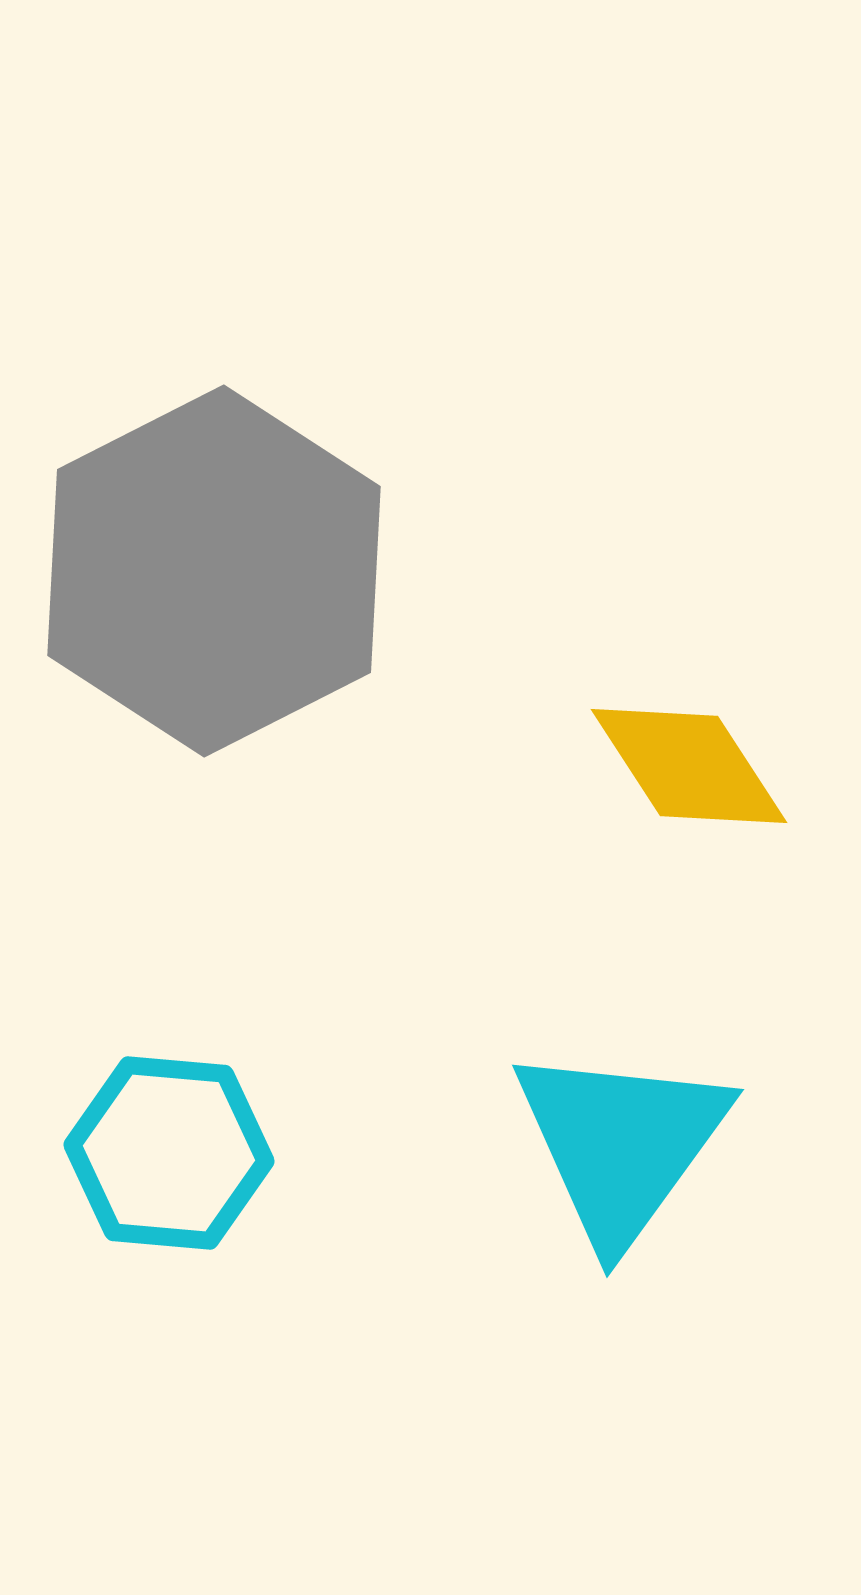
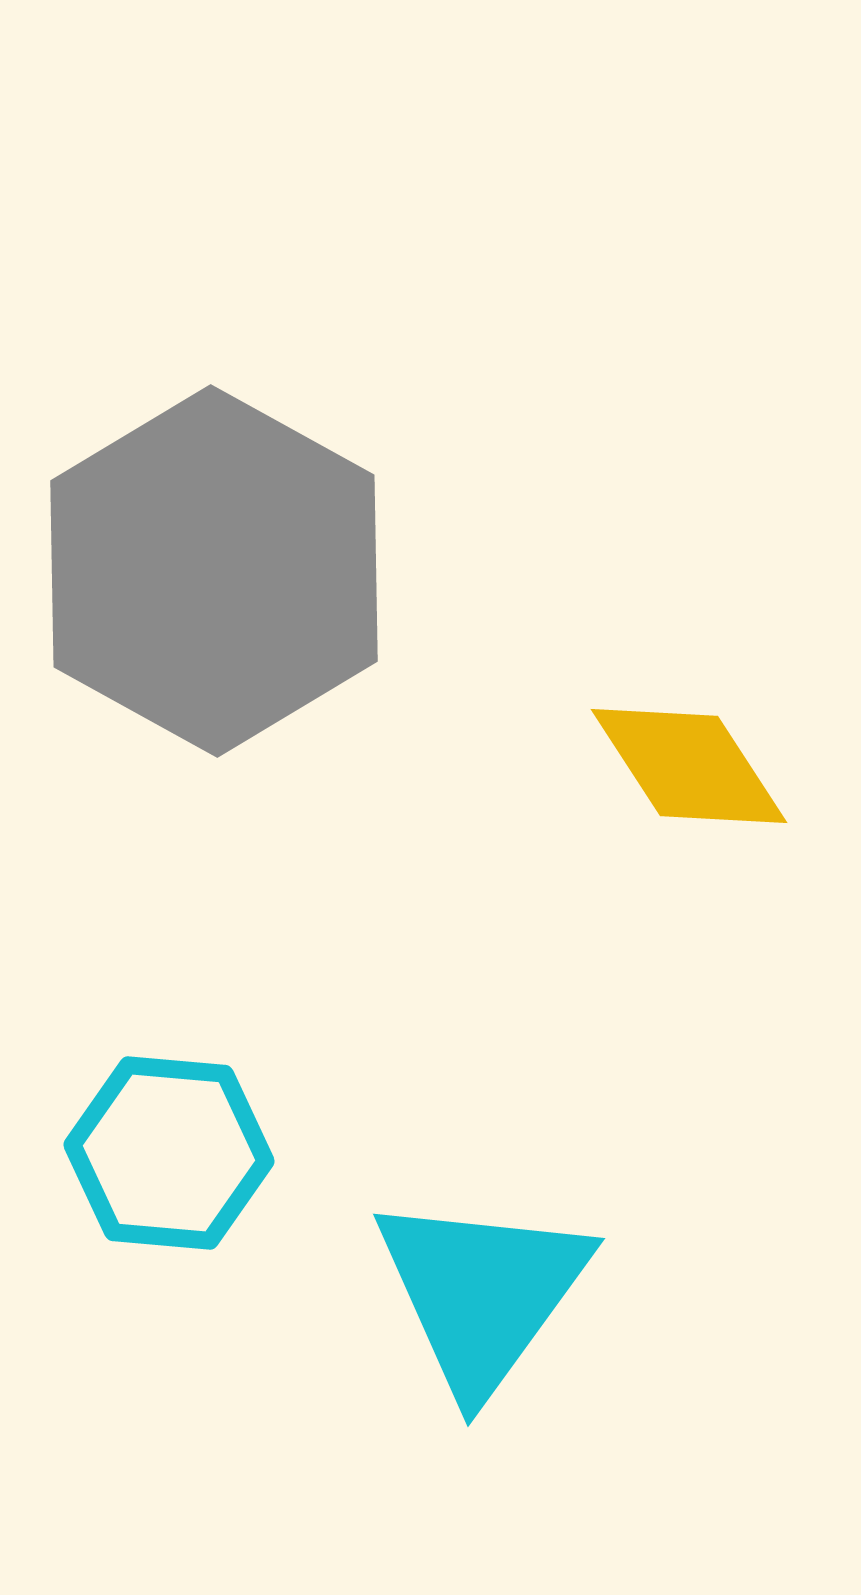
gray hexagon: rotated 4 degrees counterclockwise
cyan triangle: moved 139 px left, 149 px down
